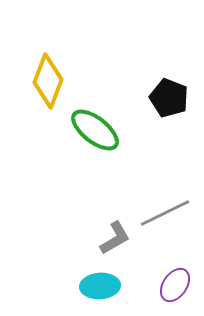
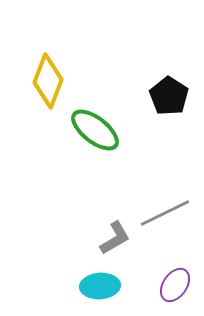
black pentagon: moved 2 px up; rotated 12 degrees clockwise
